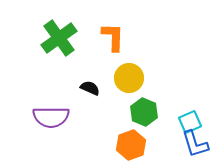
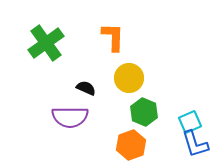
green cross: moved 13 px left, 5 px down
black semicircle: moved 4 px left
purple semicircle: moved 19 px right
